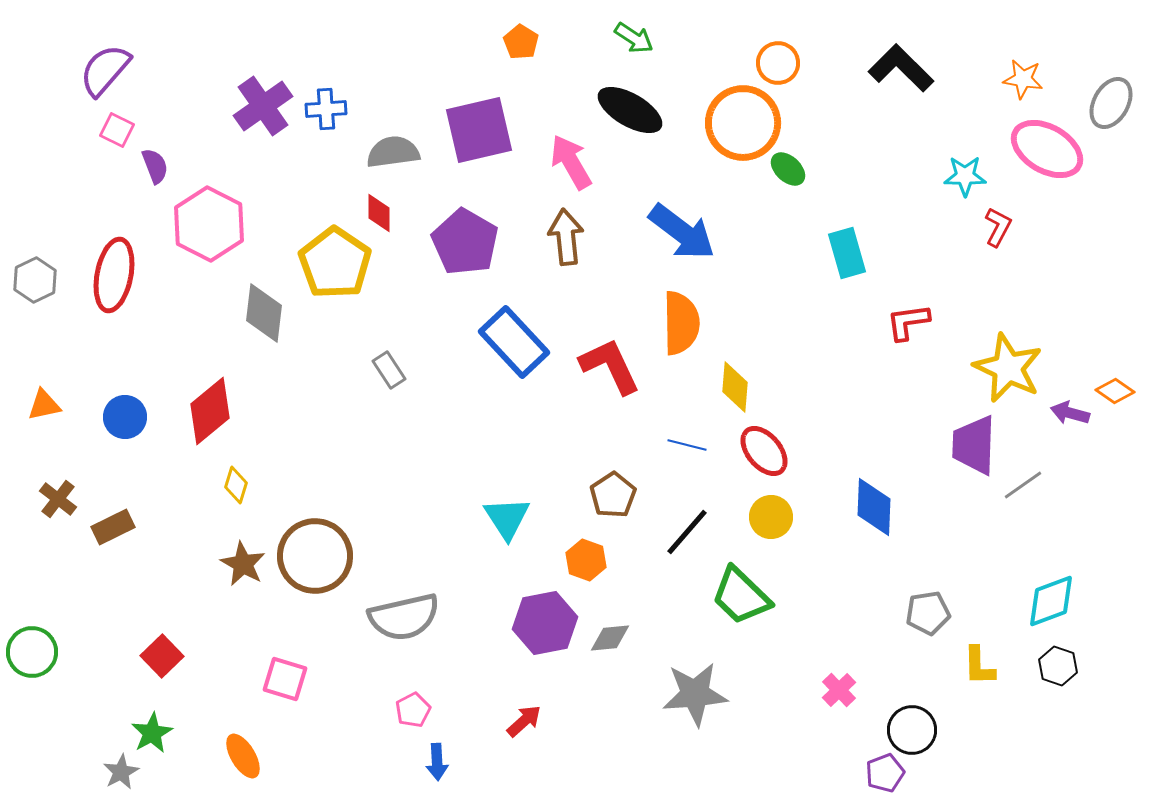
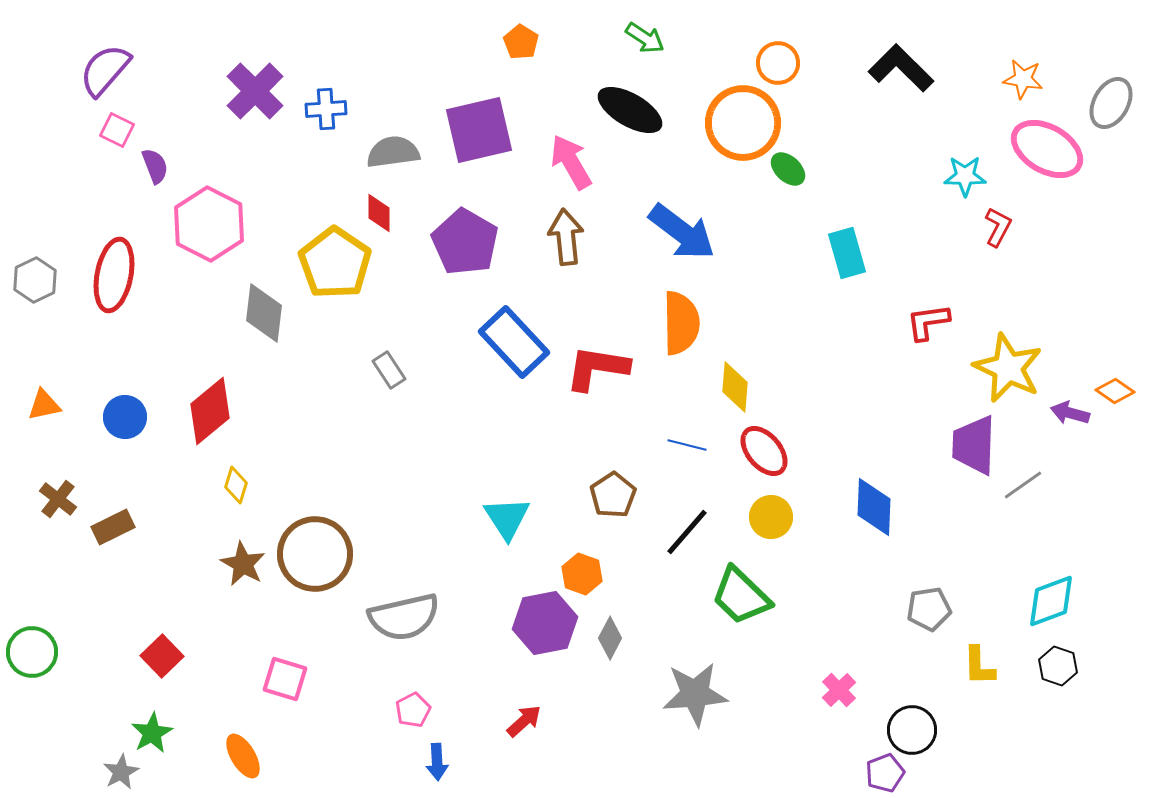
green arrow at (634, 38): moved 11 px right
purple cross at (263, 106): moved 8 px left, 15 px up; rotated 10 degrees counterclockwise
red L-shape at (908, 322): moved 20 px right
red L-shape at (610, 366): moved 13 px left, 2 px down; rotated 56 degrees counterclockwise
brown circle at (315, 556): moved 2 px up
orange hexagon at (586, 560): moved 4 px left, 14 px down
gray pentagon at (928, 613): moved 1 px right, 4 px up
gray diamond at (610, 638): rotated 57 degrees counterclockwise
